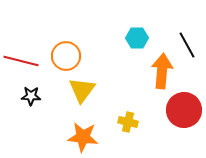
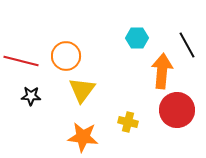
red circle: moved 7 px left
